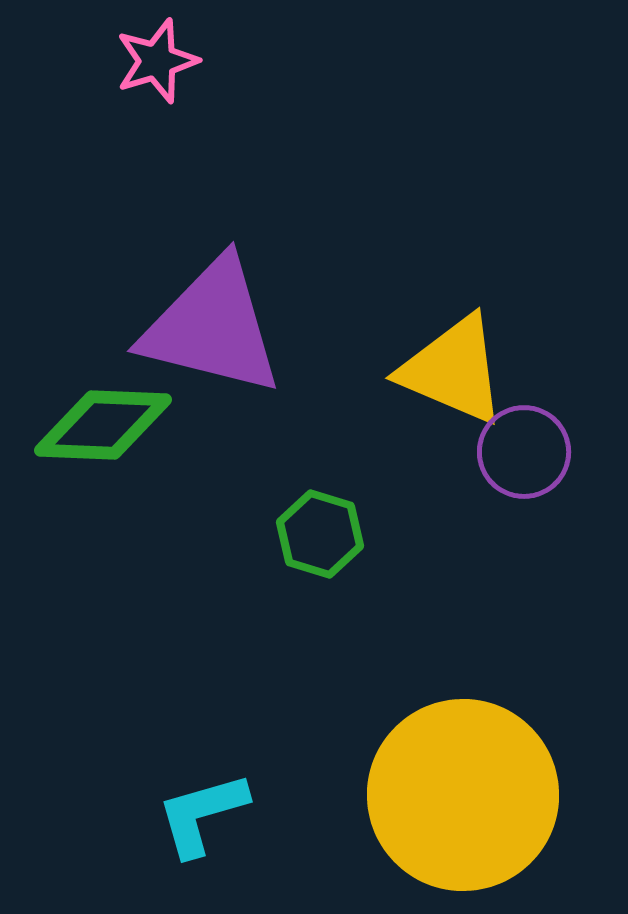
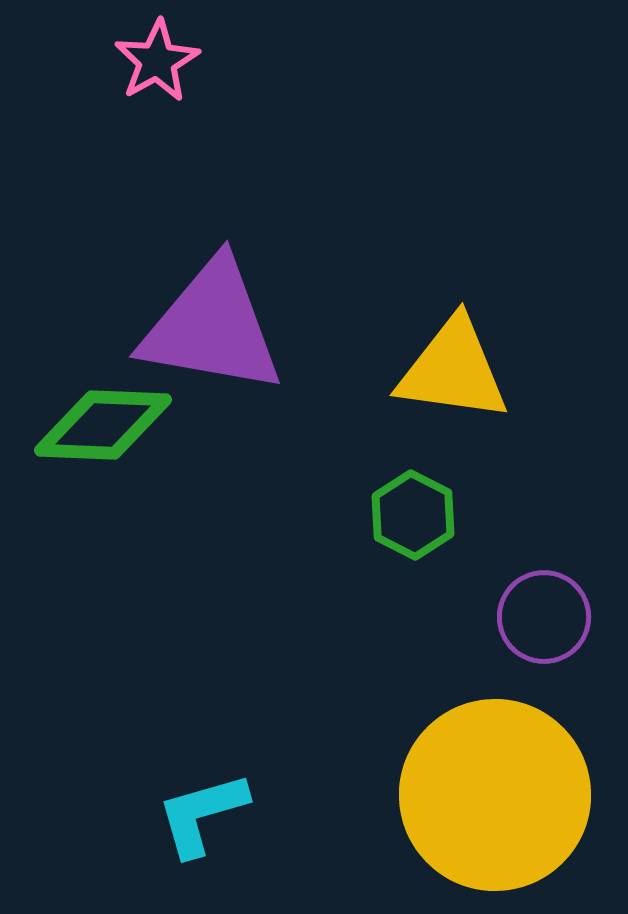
pink star: rotated 12 degrees counterclockwise
purple triangle: rotated 4 degrees counterclockwise
yellow triangle: rotated 15 degrees counterclockwise
purple circle: moved 20 px right, 165 px down
green hexagon: moved 93 px right, 19 px up; rotated 10 degrees clockwise
yellow circle: moved 32 px right
